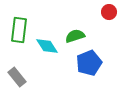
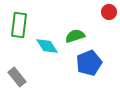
green rectangle: moved 5 px up
